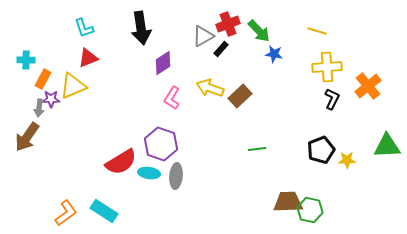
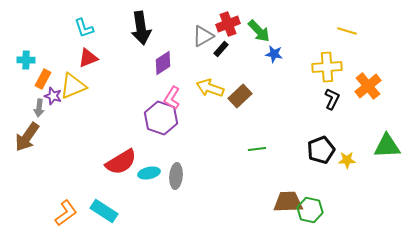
yellow line: moved 30 px right
purple star: moved 2 px right, 3 px up; rotated 18 degrees clockwise
purple hexagon: moved 26 px up
cyan ellipse: rotated 20 degrees counterclockwise
